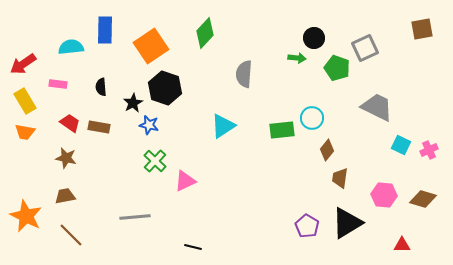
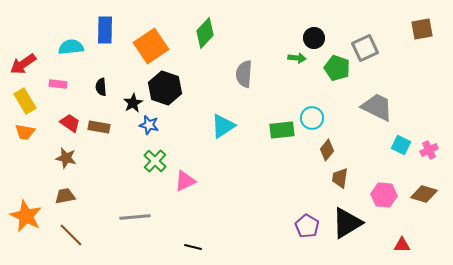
brown diamond at (423, 199): moved 1 px right, 5 px up
